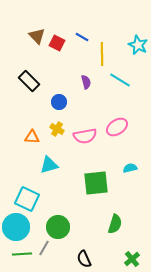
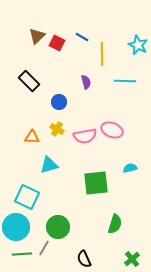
brown triangle: rotated 30 degrees clockwise
cyan line: moved 5 px right, 1 px down; rotated 30 degrees counterclockwise
pink ellipse: moved 5 px left, 3 px down; rotated 55 degrees clockwise
cyan square: moved 2 px up
